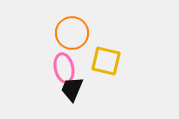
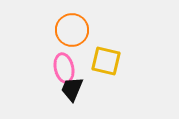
orange circle: moved 3 px up
